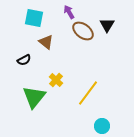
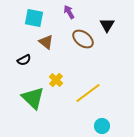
brown ellipse: moved 8 px down
yellow line: rotated 16 degrees clockwise
green triangle: moved 1 px left, 1 px down; rotated 25 degrees counterclockwise
